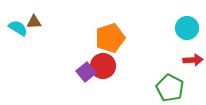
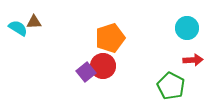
green pentagon: moved 1 px right, 2 px up
